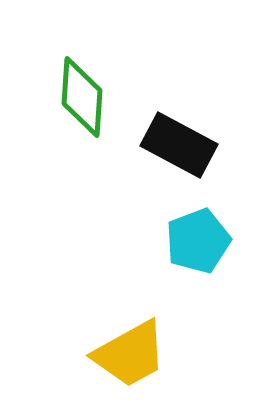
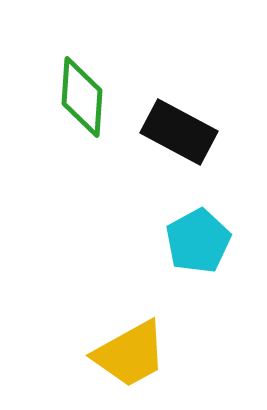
black rectangle: moved 13 px up
cyan pentagon: rotated 8 degrees counterclockwise
